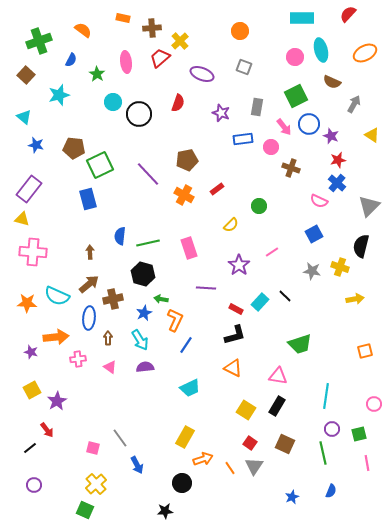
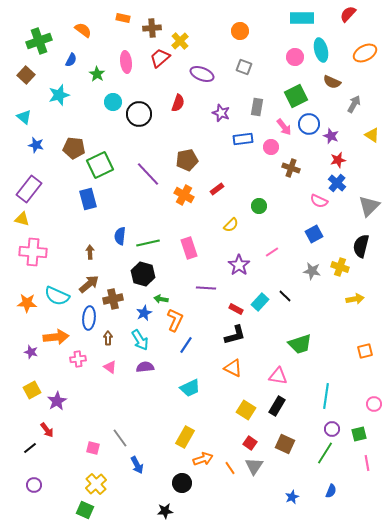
green line at (323, 453): moved 2 px right; rotated 45 degrees clockwise
